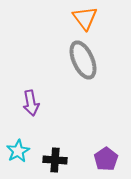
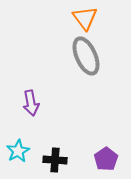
gray ellipse: moved 3 px right, 4 px up
